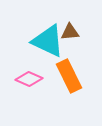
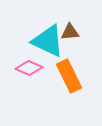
pink diamond: moved 11 px up
